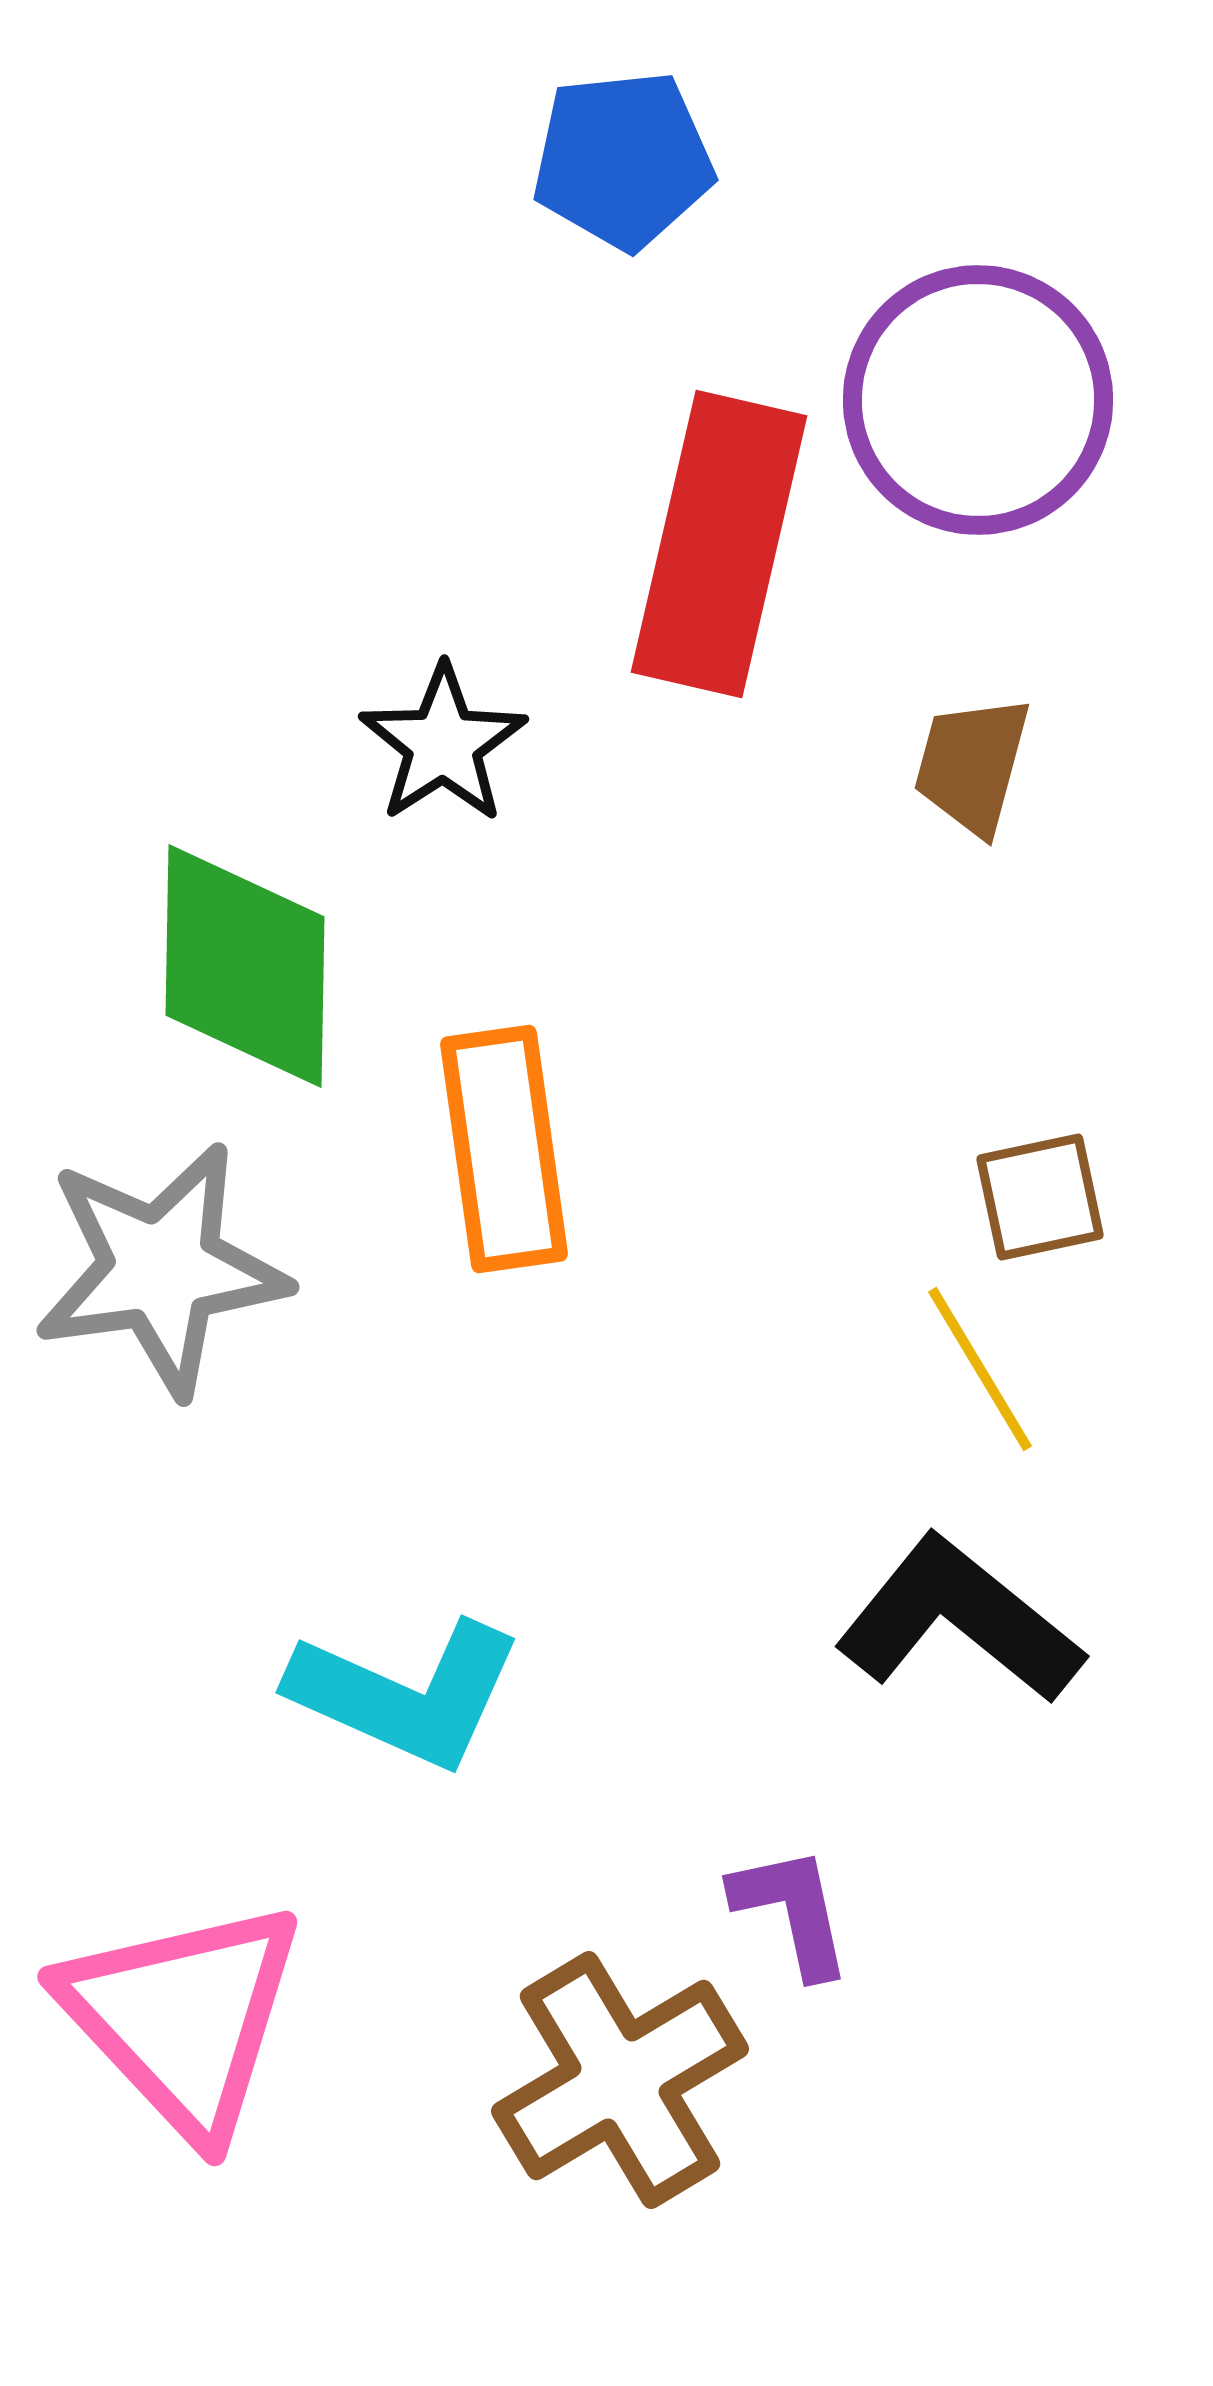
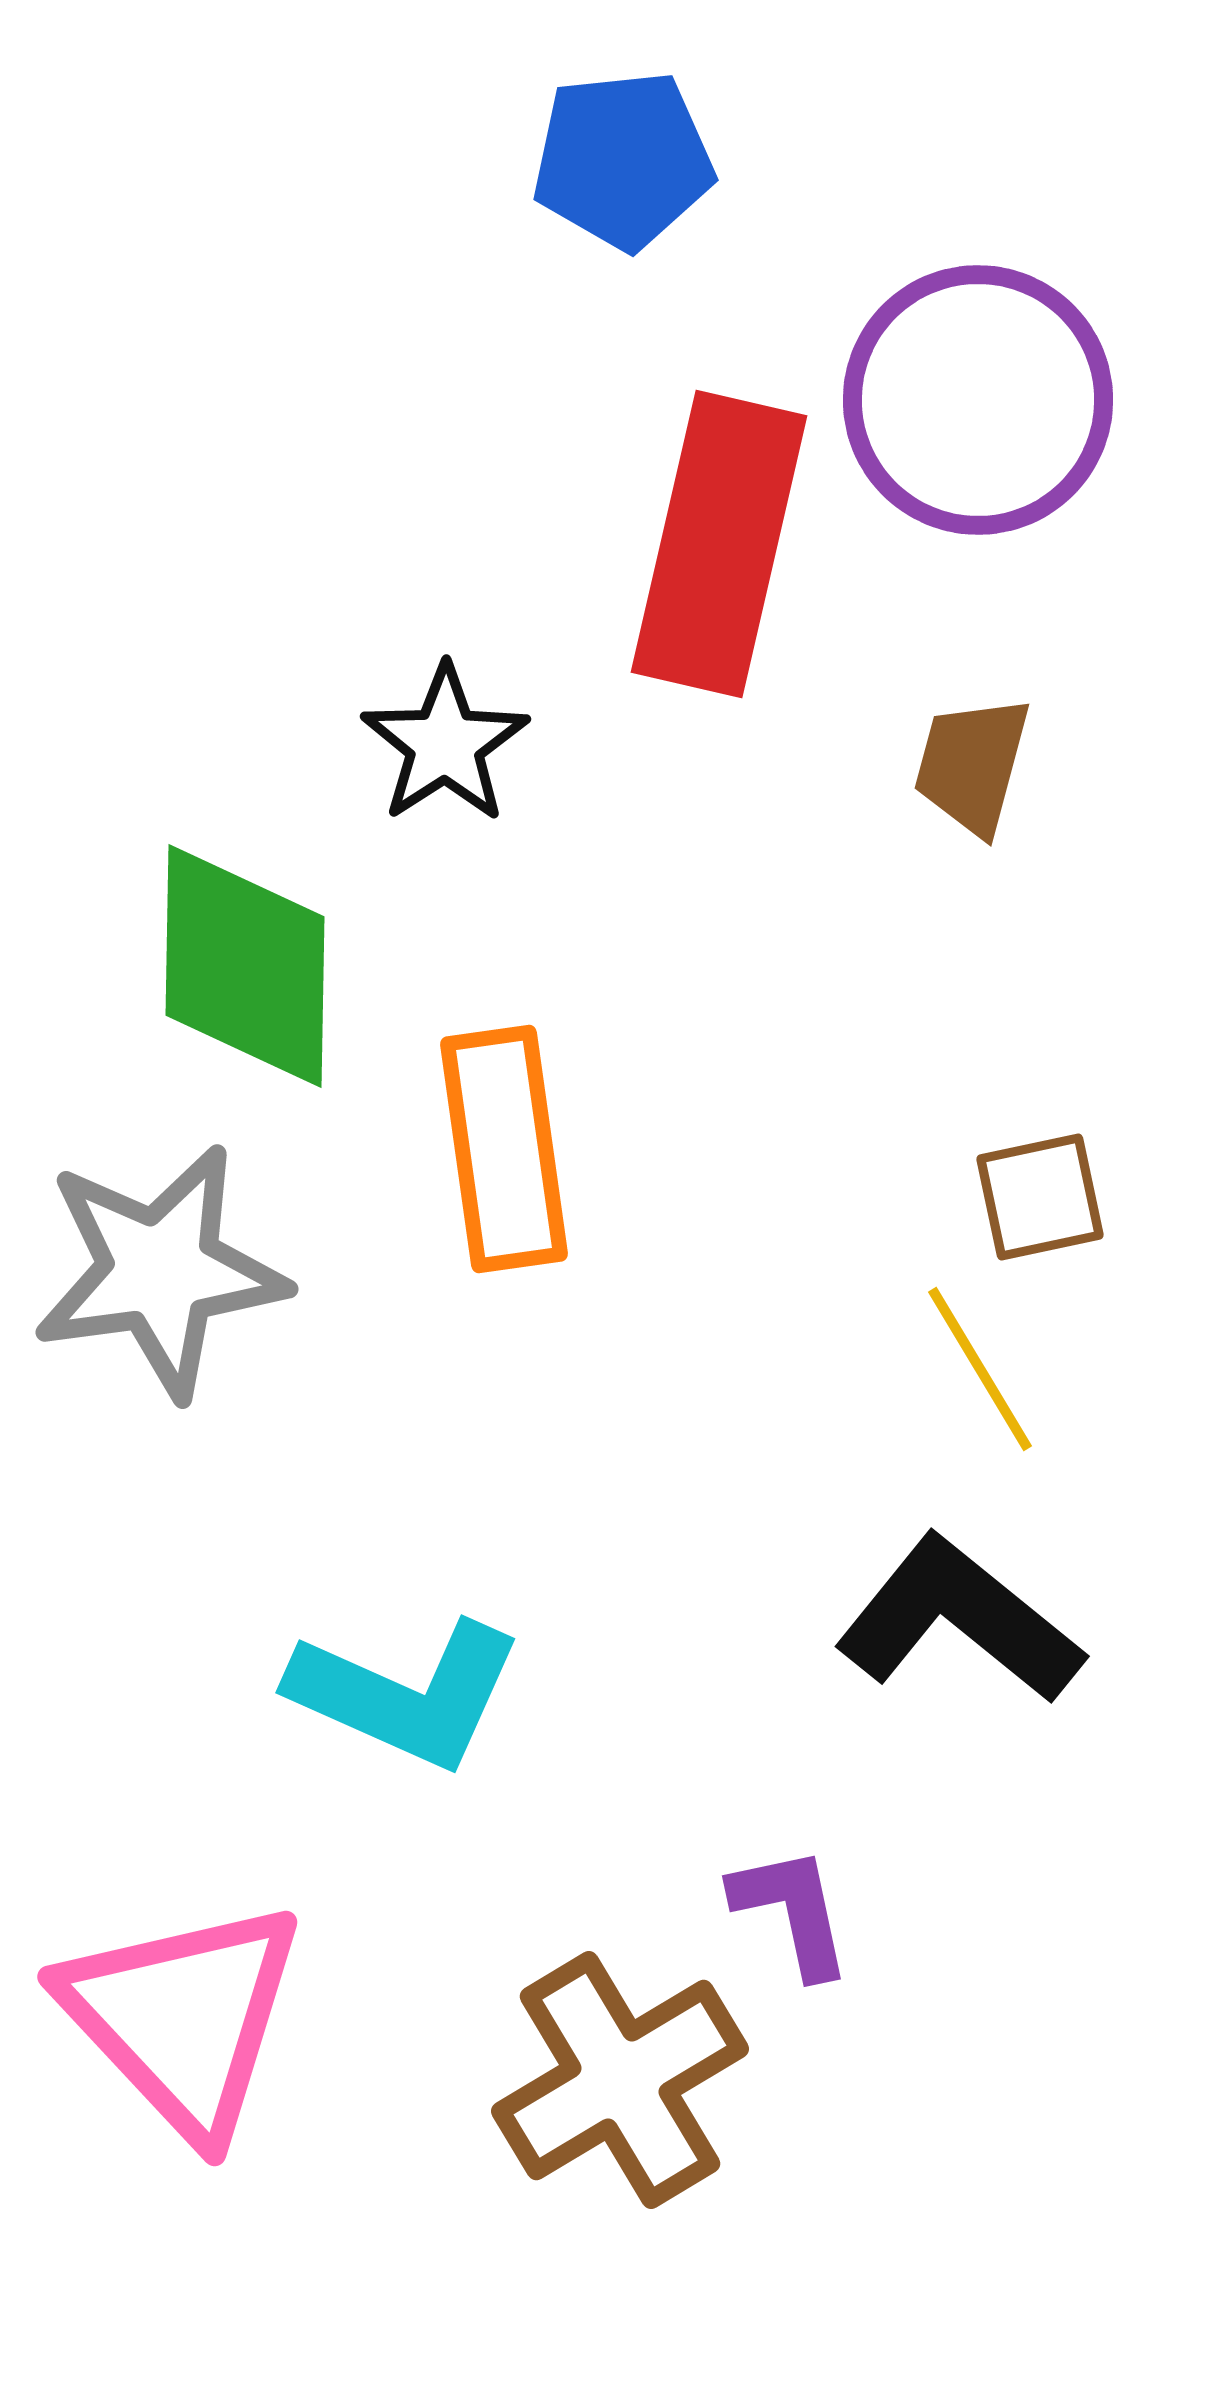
black star: moved 2 px right
gray star: moved 1 px left, 2 px down
